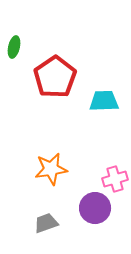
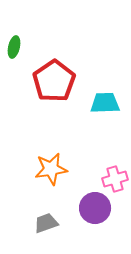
red pentagon: moved 1 px left, 4 px down
cyan trapezoid: moved 1 px right, 2 px down
